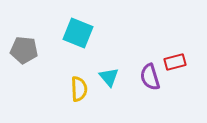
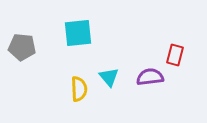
cyan square: rotated 28 degrees counterclockwise
gray pentagon: moved 2 px left, 3 px up
red rectangle: moved 7 px up; rotated 60 degrees counterclockwise
purple semicircle: rotated 100 degrees clockwise
